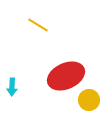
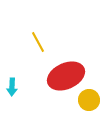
yellow line: moved 17 px down; rotated 30 degrees clockwise
